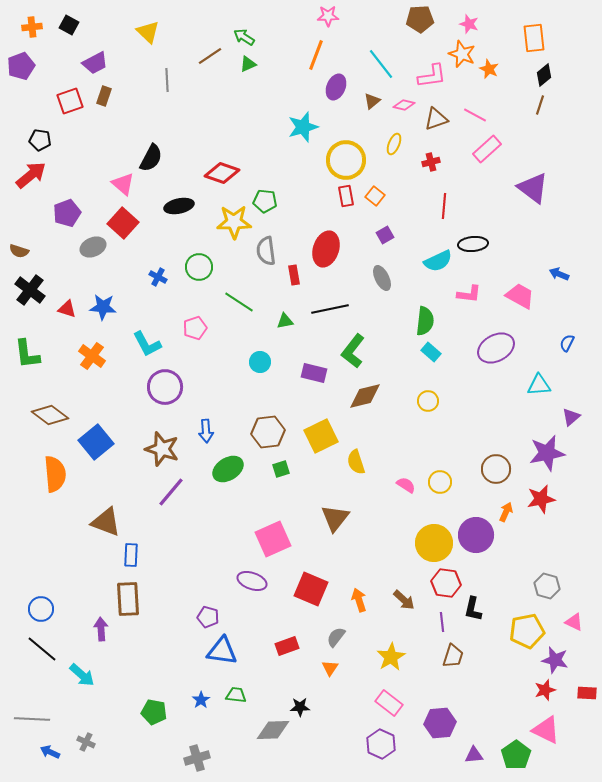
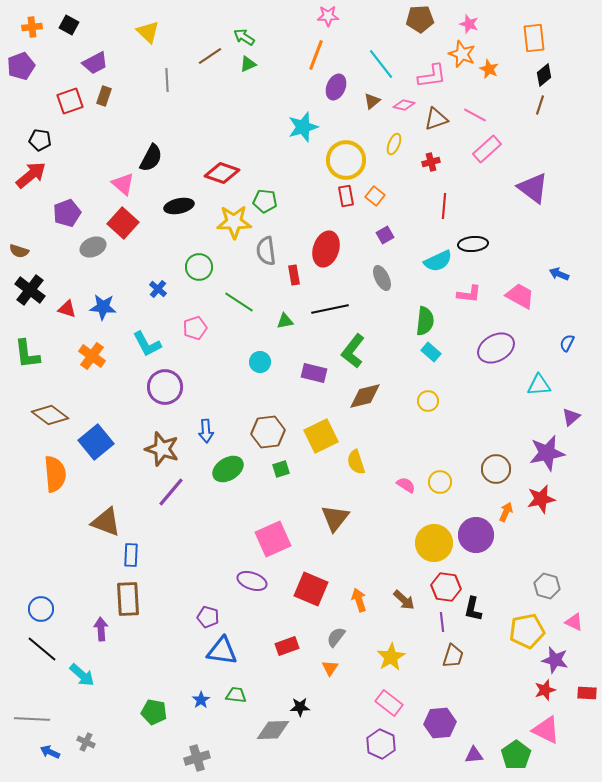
blue cross at (158, 277): moved 12 px down; rotated 12 degrees clockwise
red hexagon at (446, 583): moved 4 px down
